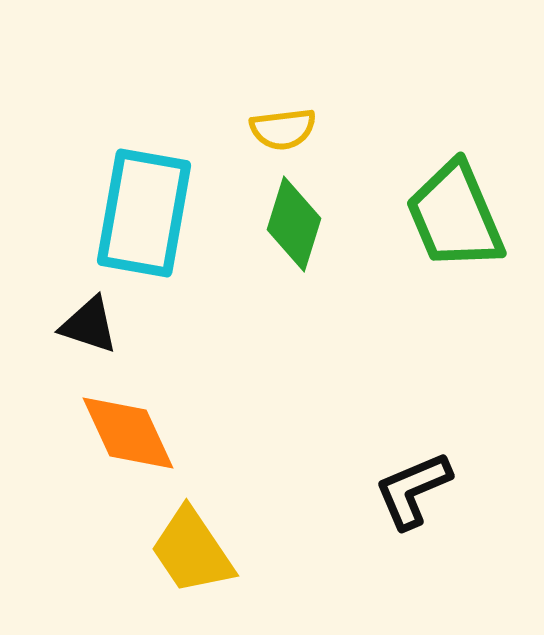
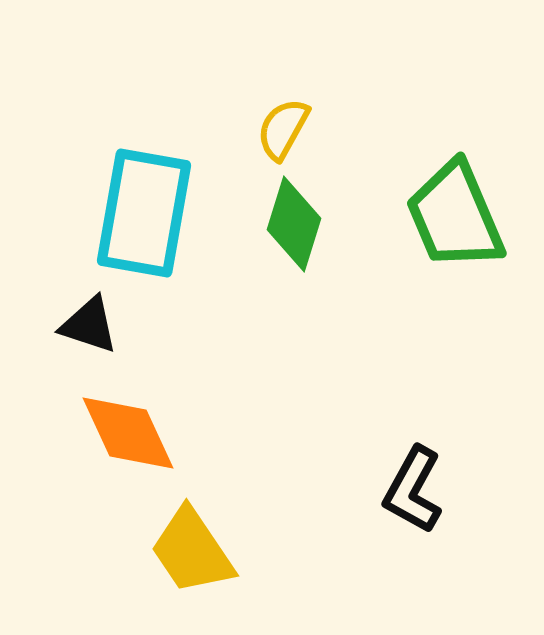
yellow semicircle: rotated 126 degrees clockwise
black L-shape: rotated 38 degrees counterclockwise
